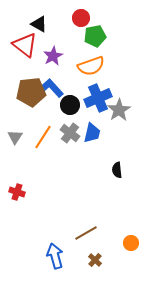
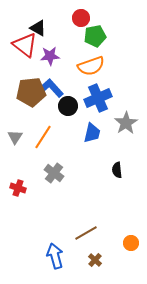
black triangle: moved 1 px left, 4 px down
purple star: moved 3 px left; rotated 24 degrees clockwise
black circle: moved 2 px left, 1 px down
gray star: moved 7 px right, 13 px down
gray cross: moved 16 px left, 40 px down
red cross: moved 1 px right, 4 px up
